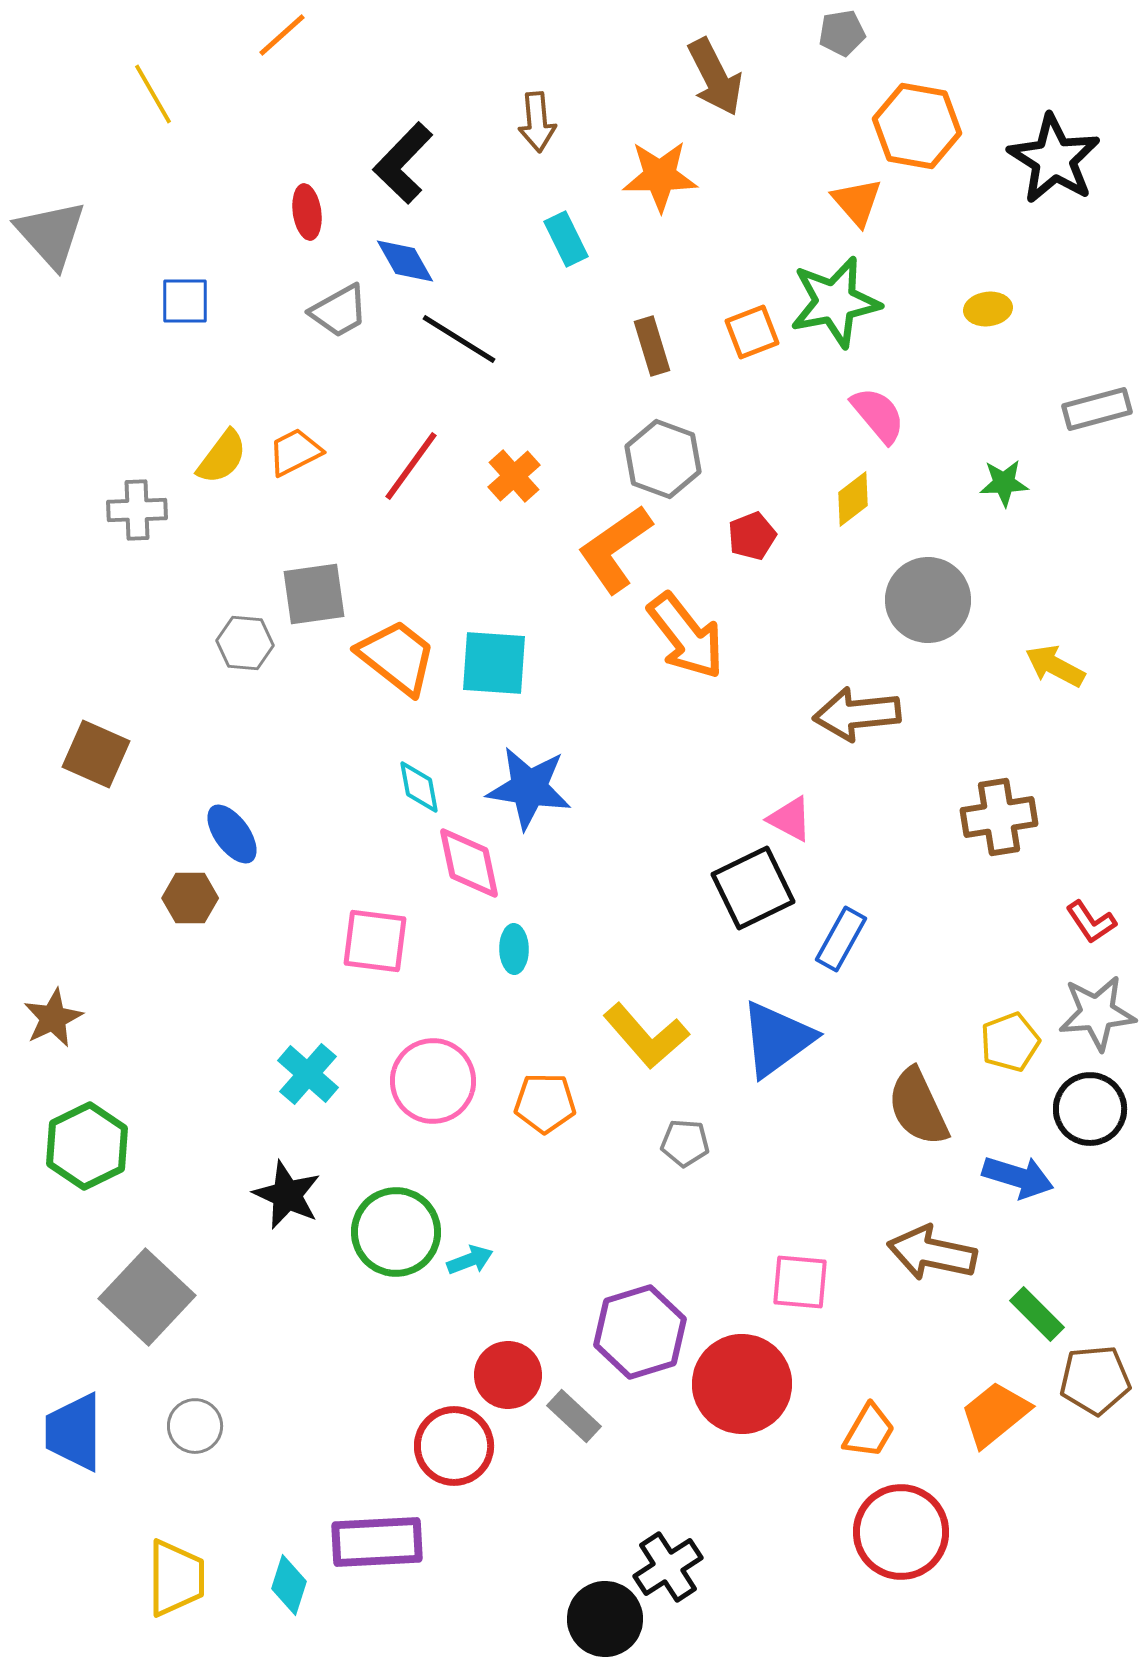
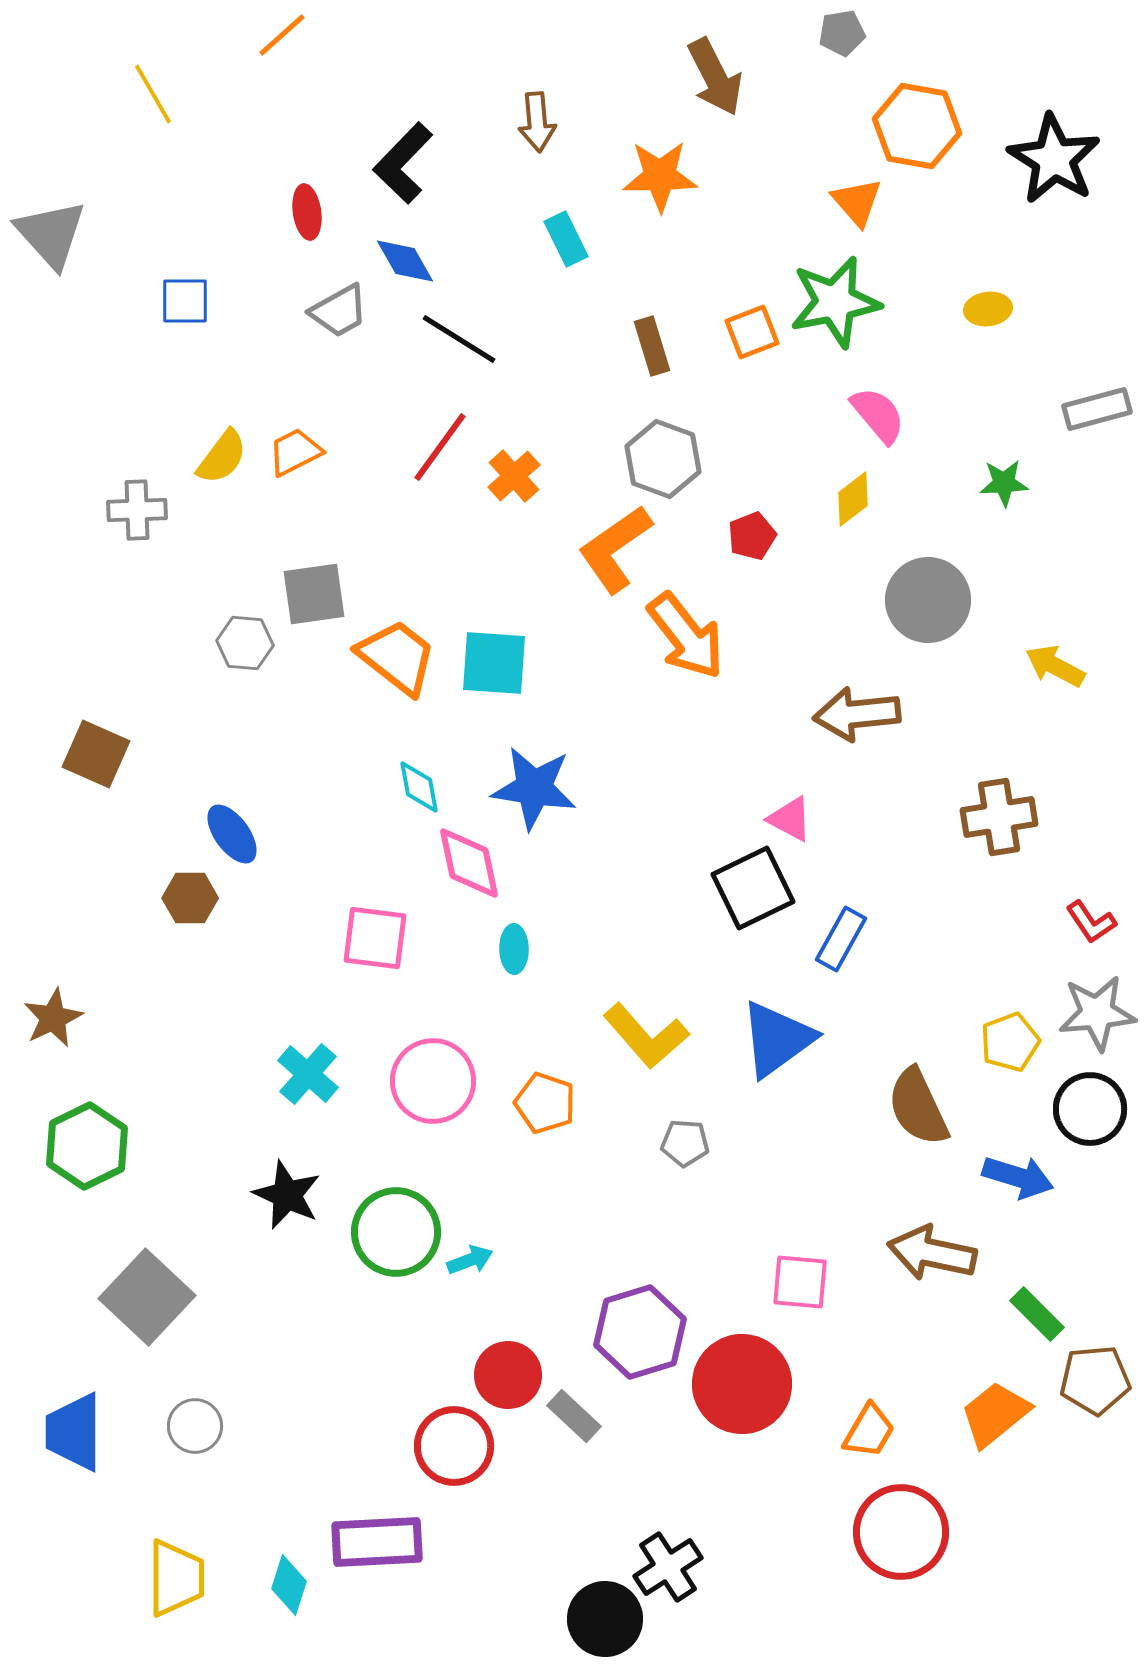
red line at (411, 466): moved 29 px right, 19 px up
blue star at (529, 788): moved 5 px right
pink square at (375, 941): moved 3 px up
orange pentagon at (545, 1103): rotated 18 degrees clockwise
